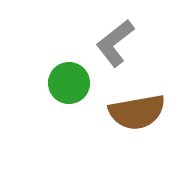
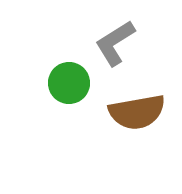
gray L-shape: rotated 6 degrees clockwise
